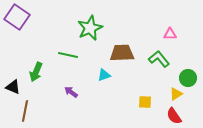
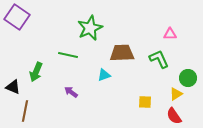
green L-shape: rotated 15 degrees clockwise
